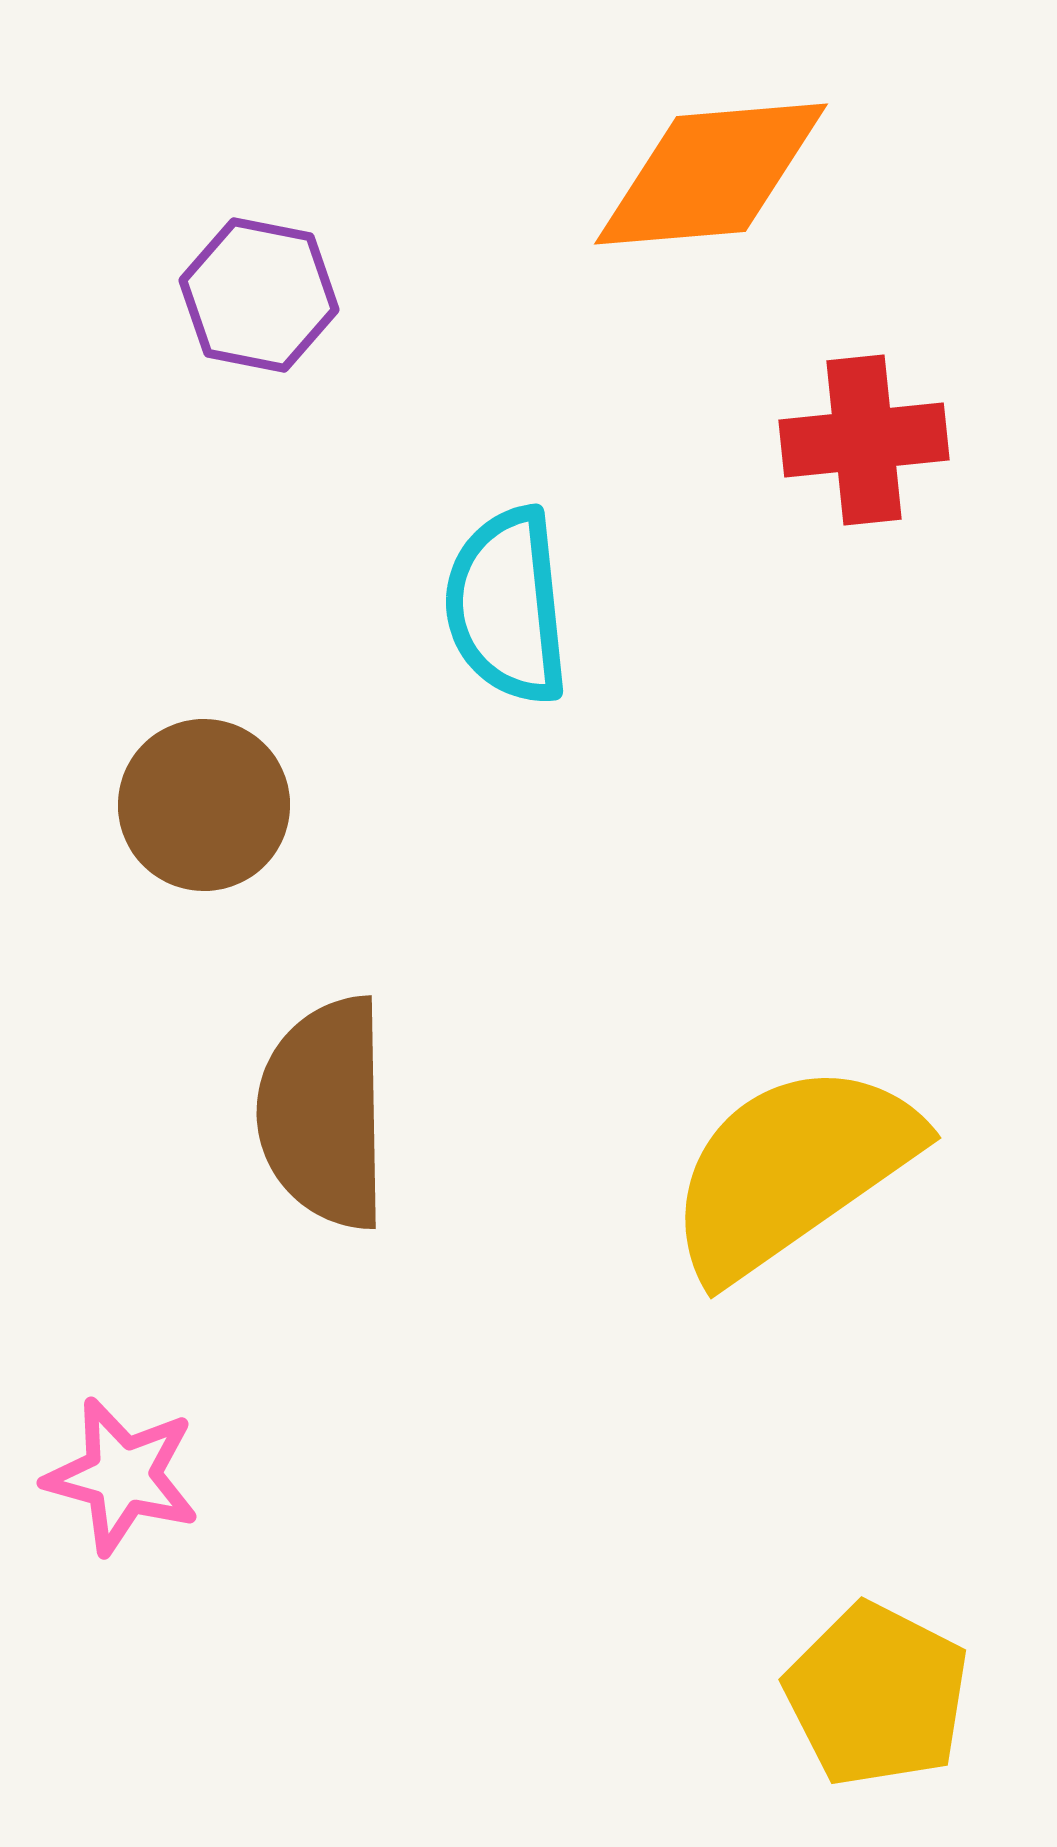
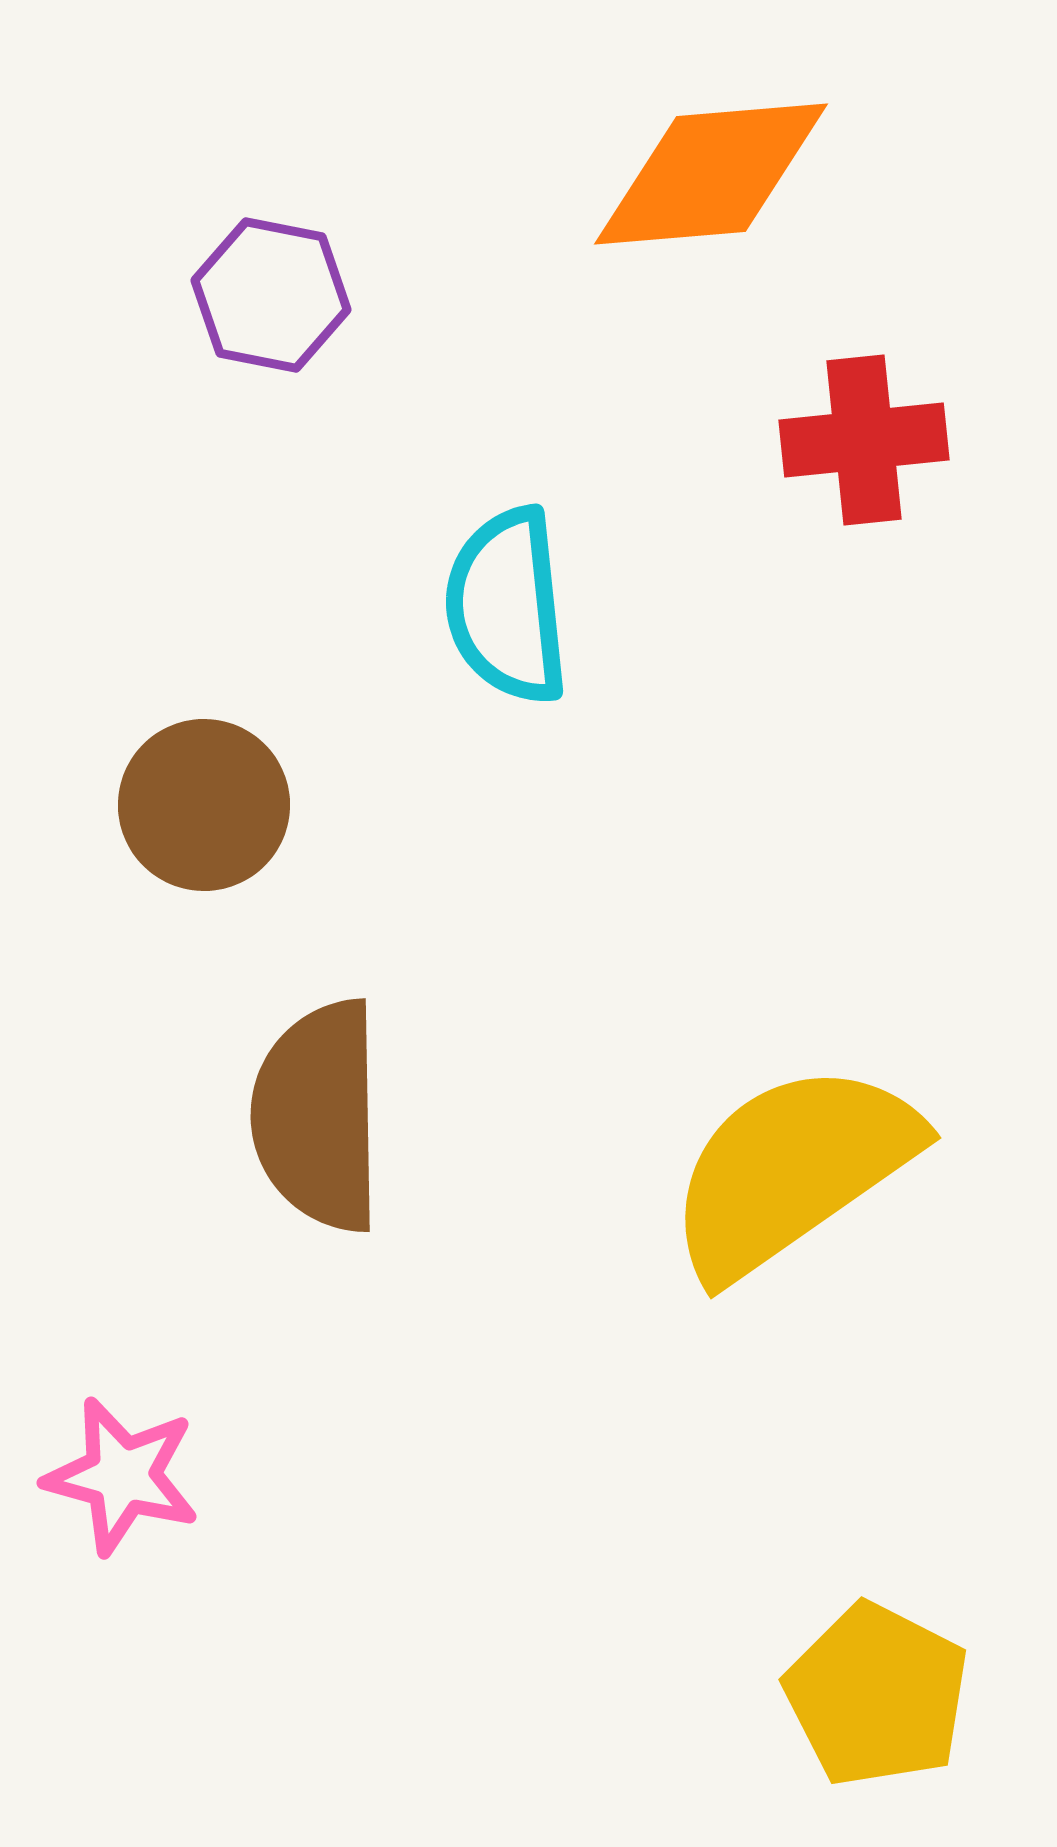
purple hexagon: moved 12 px right
brown semicircle: moved 6 px left, 3 px down
